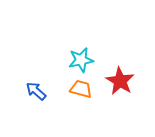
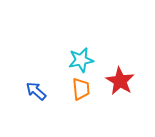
orange trapezoid: rotated 70 degrees clockwise
